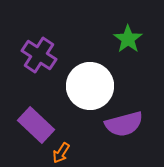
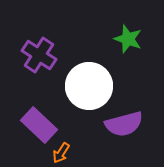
green star: rotated 16 degrees counterclockwise
white circle: moved 1 px left
purple rectangle: moved 3 px right
